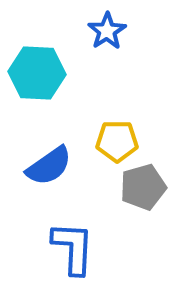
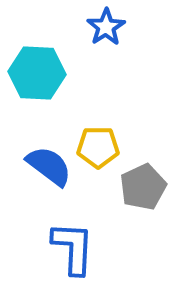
blue star: moved 1 px left, 4 px up
yellow pentagon: moved 19 px left, 6 px down
blue semicircle: rotated 108 degrees counterclockwise
gray pentagon: rotated 9 degrees counterclockwise
